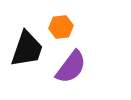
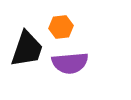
purple semicircle: moved 1 px left, 4 px up; rotated 48 degrees clockwise
